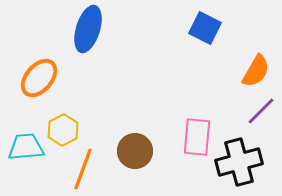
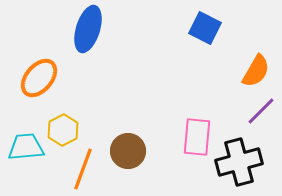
brown circle: moved 7 px left
